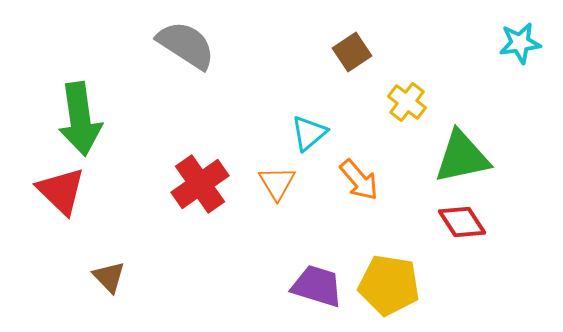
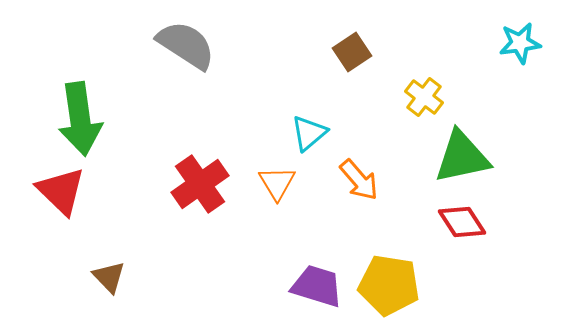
yellow cross: moved 17 px right, 5 px up
